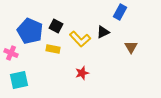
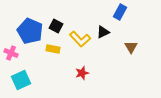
cyan square: moved 2 px right; rotated 12 degrees counterclockwise
